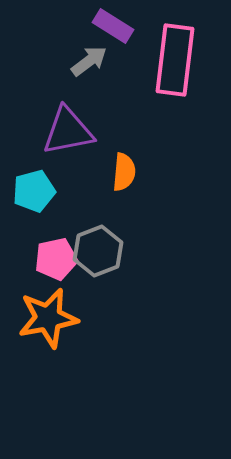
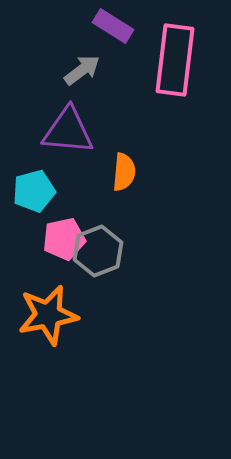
gray arrow: moved 7 px left, 9 px down
purple triangle: rotated 16 degrees clockwise
pink pentagon: moved 8 px right, 20 px up
orange star: moved 3 px up
